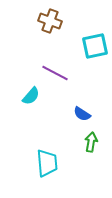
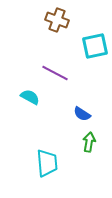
brown cross: moved 7 px right, 1 px up
cyan semicircle: moved 1 px left, 1 px down; rotated 102 degrees counterclockwise
green arrow: moved 2 px left
